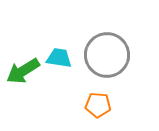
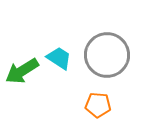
cyan trapezoid: rotated 24 degrees clockwise
green arrow: moved 1 px left
